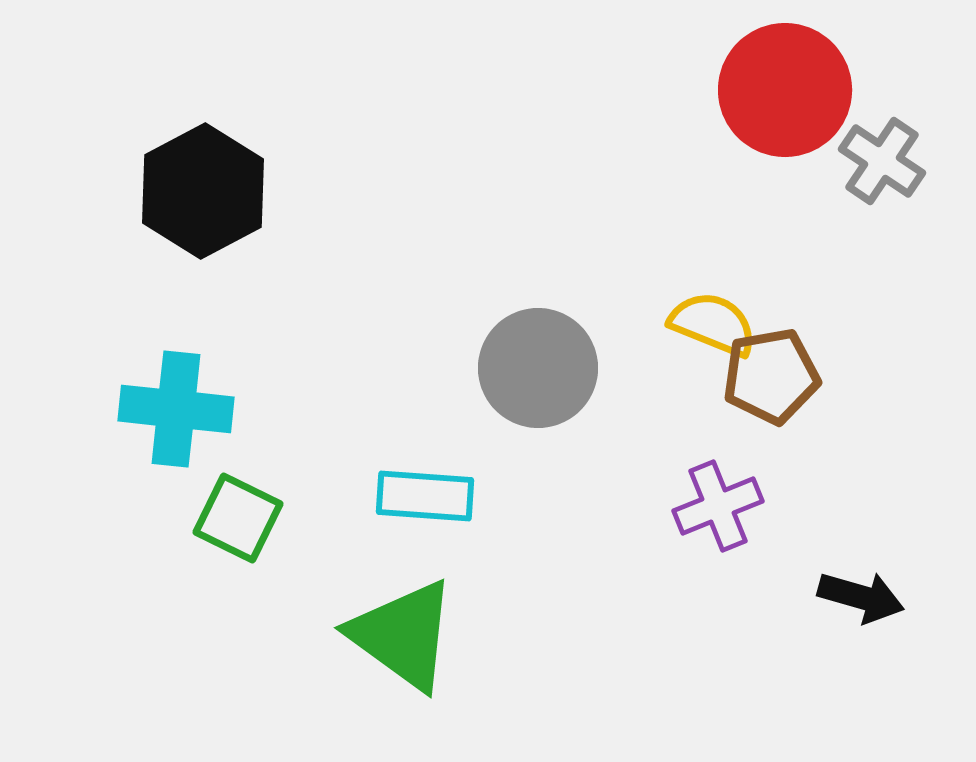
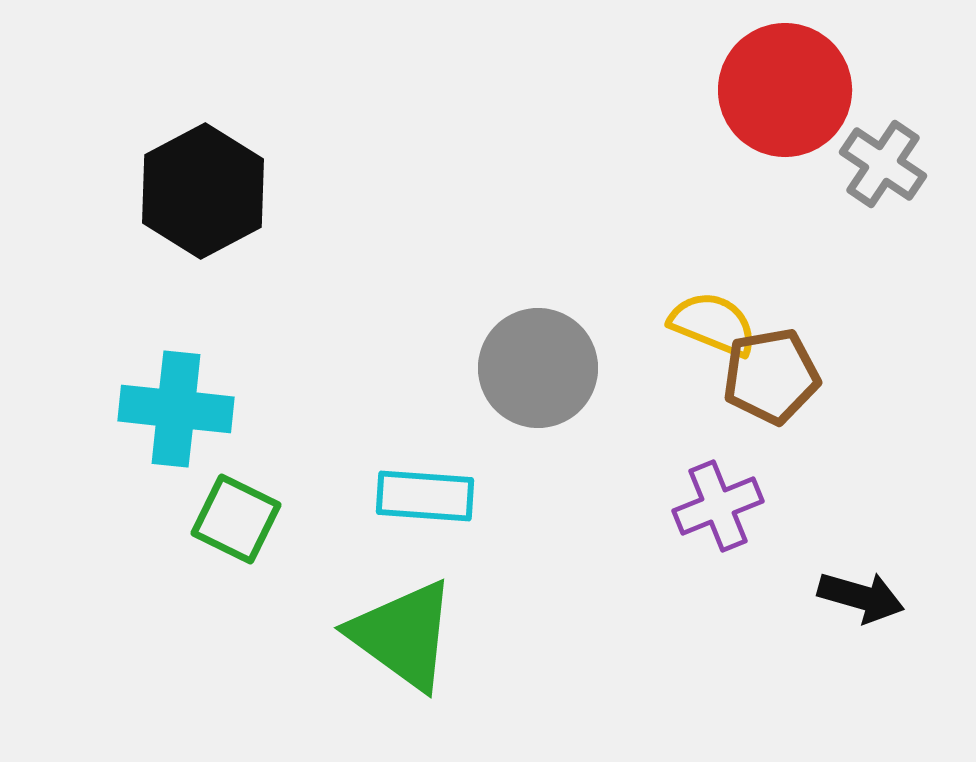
gray cross: moved 1 px right, 3 px down
green square: moved 2 px left, 1 px down
